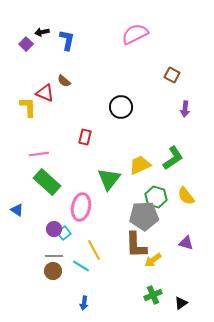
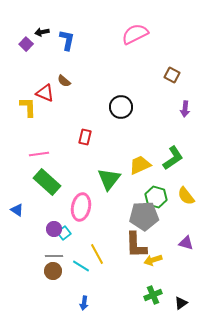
yellow line: moved 3 px right, 4 px down
yellow arrow: rotated 18 degrees clockwise
